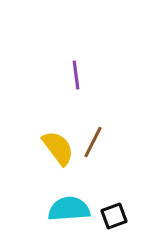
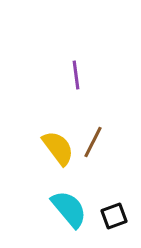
cyan semicircle: rotated 54 degrees clockwise
